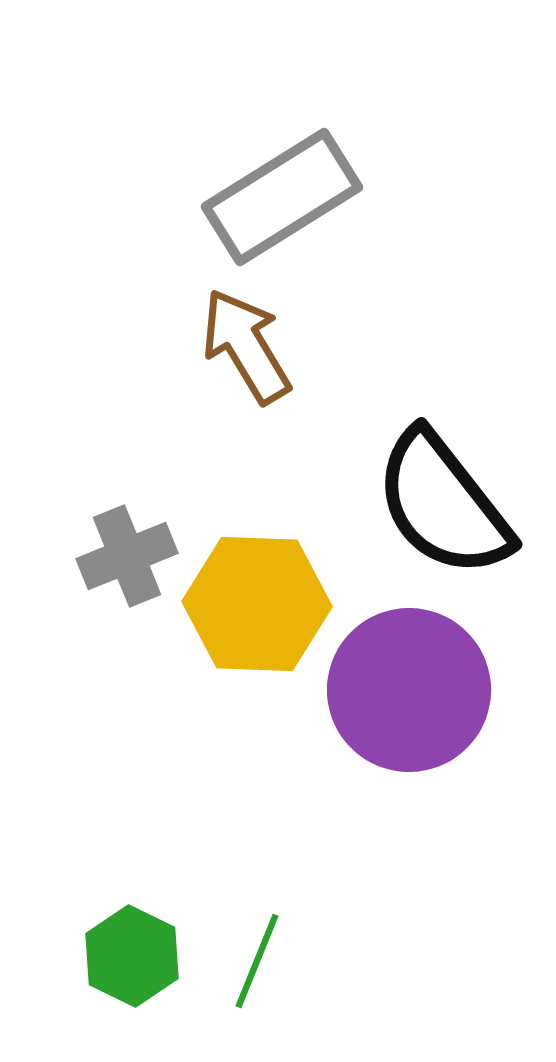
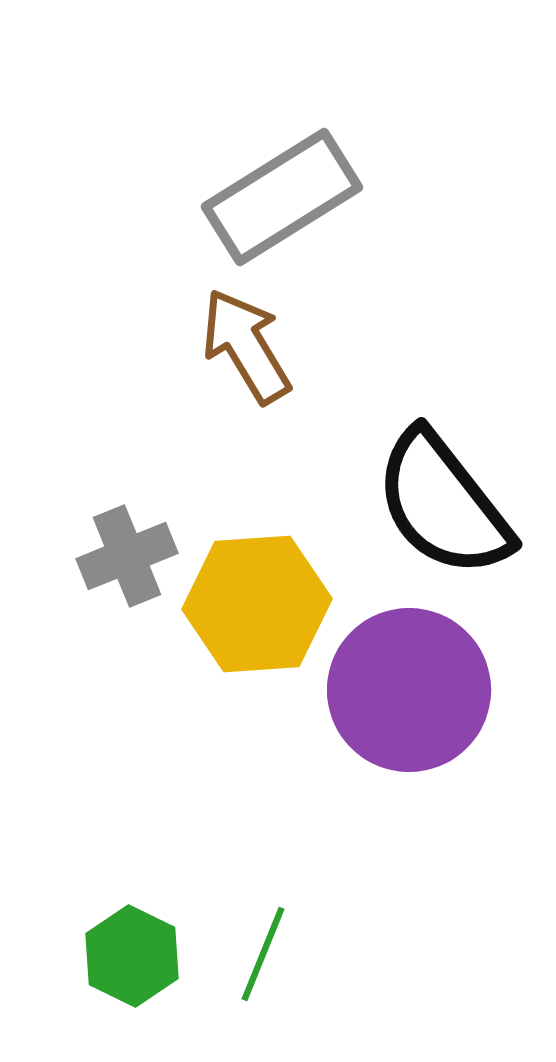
yellow hexagon: rotated 6 degrees counterclockwise
green line: moved 6 px right, 7 px up
